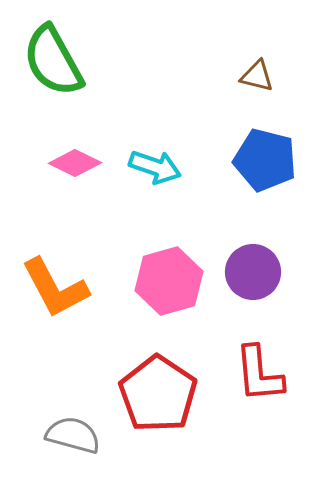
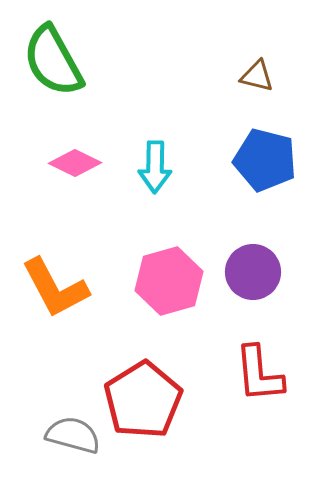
cyan arrow: rotated 72 degrees clockwise
red pentagon: moved 15 px left, 6 px down; rotated 6 degrees clockwise
